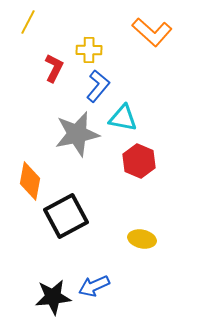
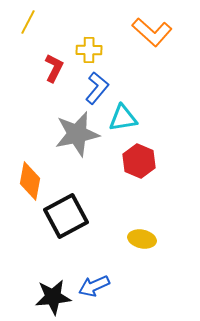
blue L-shape: moved 1 px left, 2 px down
cyan triangle: rotated 20 degrees counterclockwise
